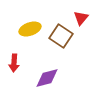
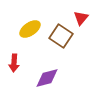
yellow ellipse: rotated 15 degrees counterclockwise
